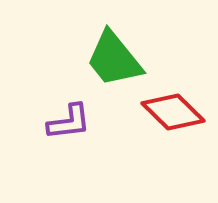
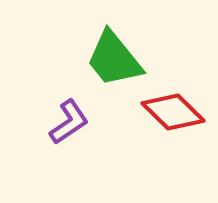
purple L-shape: rotated 27 degrees counterclockwise
